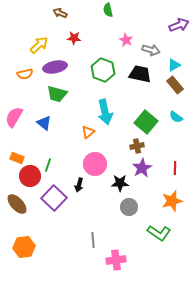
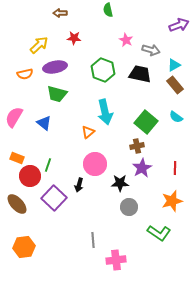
brown arrow: rotated 24 degrees counterclockwise
